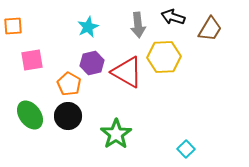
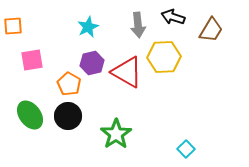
brown trapezoid: moved 1 px right, 1 px down
